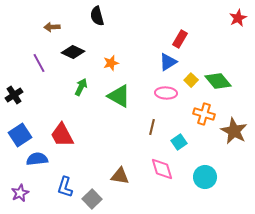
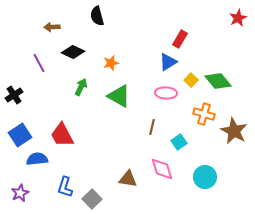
brown triangle: moved 8 px right, 3 px down
